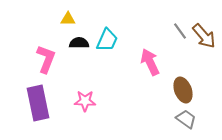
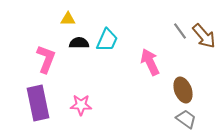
pink star: moved 4 px left, 4 px down
